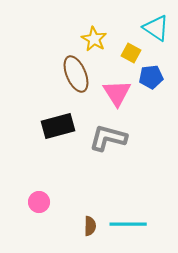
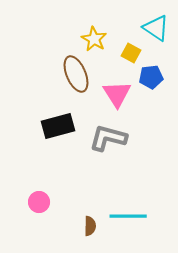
pink triangle: moved 1 px down
cyan line: moved 8 px up
